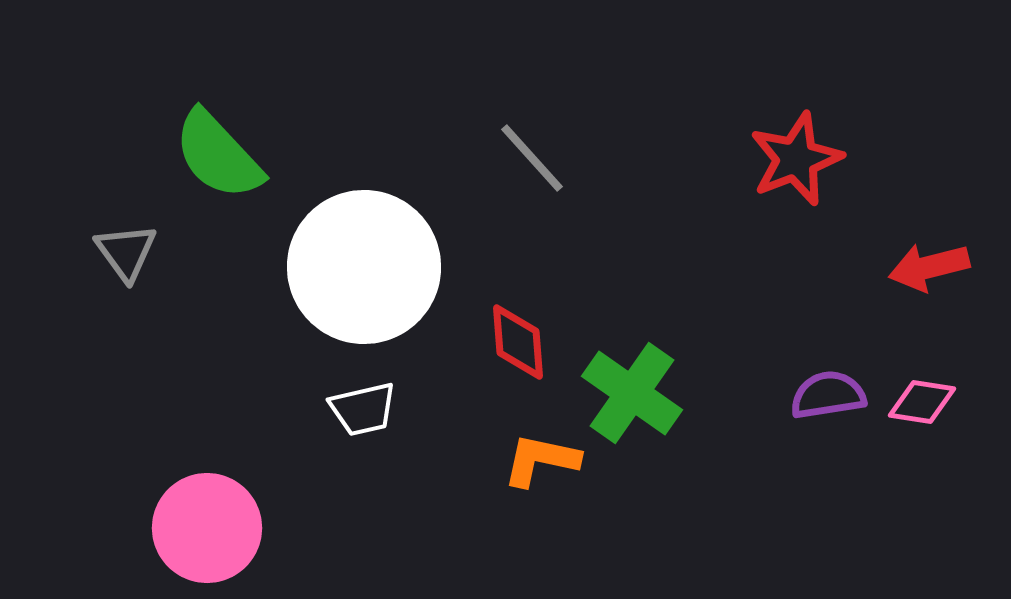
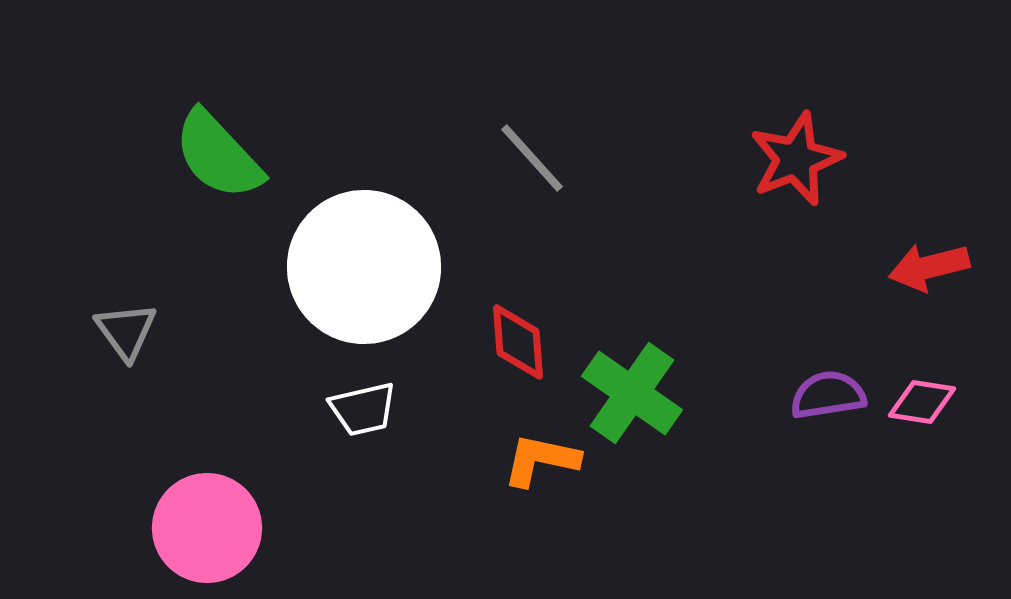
gray triangle: moved 79 px down
